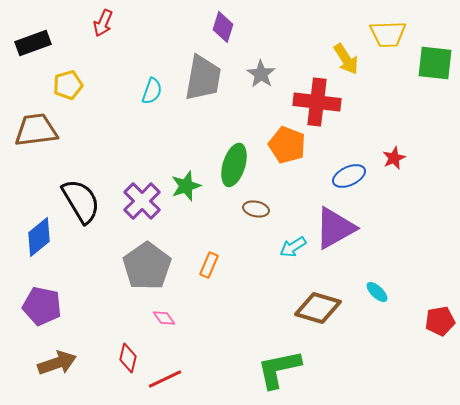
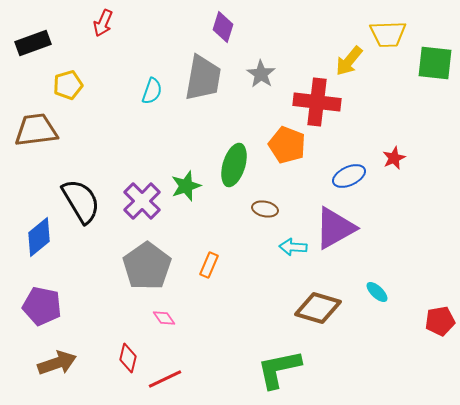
yellow arrow: moved 3 px right, 2 px down; rotated 72 degrees clockwise
brown ellipse: moved 9 px right
cyan arrow: rotated 36 degrees clockwise
